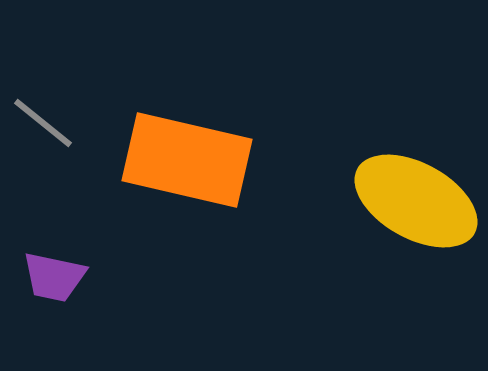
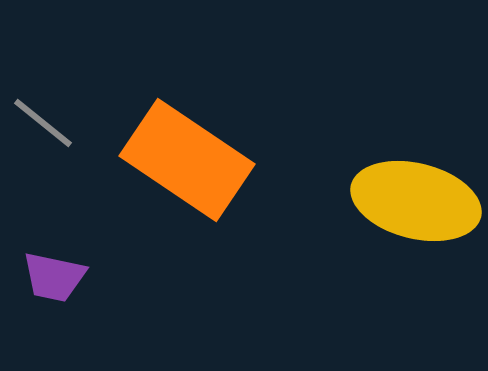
orange rectangle: rotated 21 degrees clockwise
yellow ellipse: rotated 15 degrees counterclockwise
